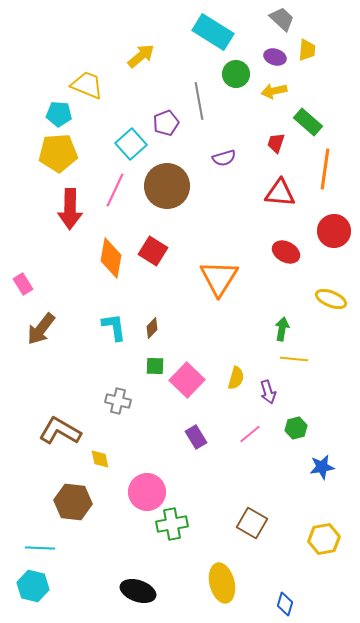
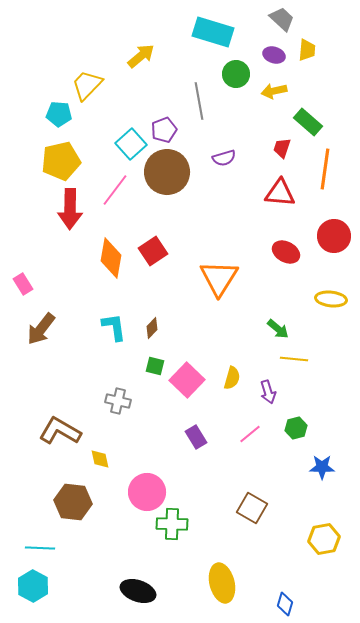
cyan rectangle at (213, 32): rotated 15 degrees counterclockwise
purple ellipse at (275, 57): moved 1 px left, 2 px up
yellow trapezoid at (87, 85): rotated 68 degrees counterclockwise
purple pentagon at (166, 123): moved 2 px left, 7 px down
red trapezoid at (276, 143): moved 6 px right, 5 px down
yellow pentagon at (58, 153): moved 3 px right, 8 px down; rotated 9 degrees counterclockwise
brown circle at (167, 186): moved 14 px up
pink line at (115, 190): rotated 12 degrees clockwise
red circle at (334, 231): moved 5 px down
red square at (153, 251): rotated 24 degrees clockwise
yellow ellipse at (331, 299): rotated 16 degrees counterclockwise
green arrow at (282, 329): moved 4 px left; rotated 120 degrees clockwise
green square at (155, 366): rotated 12 degrees clockwise
yellow semicircle at (236, 378): moved 4 px left
blue star at (322, 467): rotated 10 degrees clockwise
brown square at (252, 523): moved 15 px up
green cross at (172, 524): rotated 12 degrees clockwise
cyan hexagon at (33, 586): rotated 16 degrees clockwise
